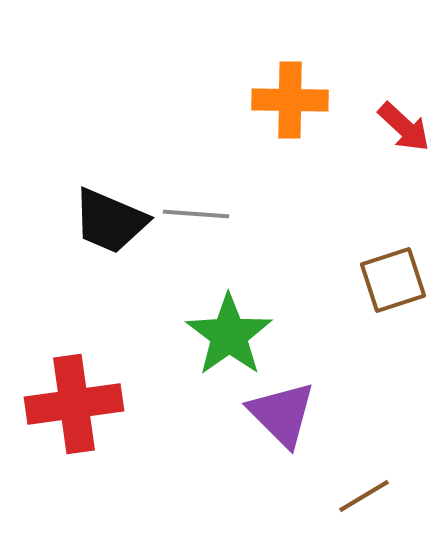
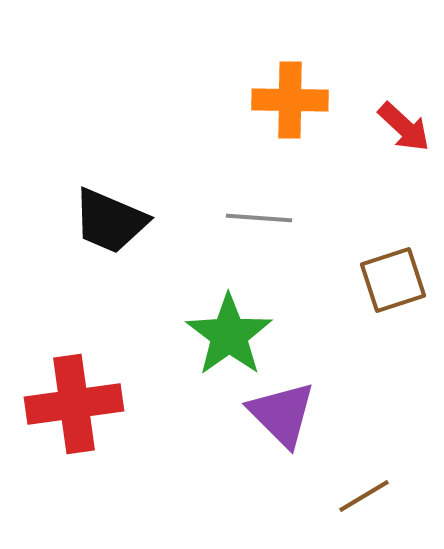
gray line: moved 63 px right, 4 px down
